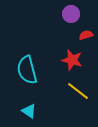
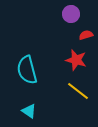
red star: moved 4 px right
